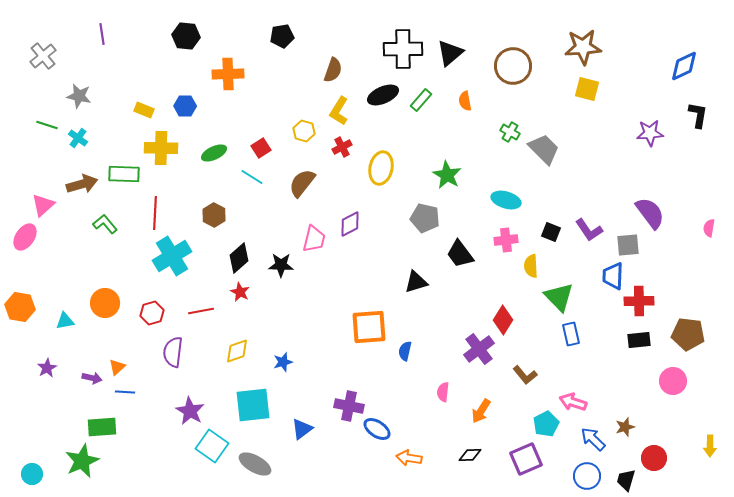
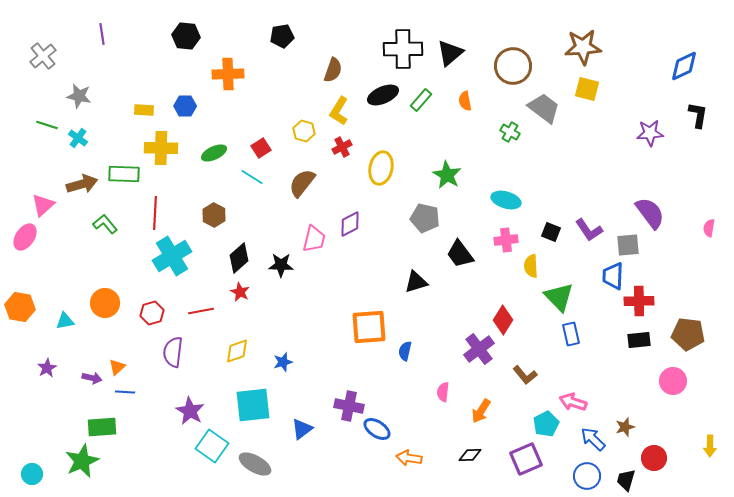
yellow rectangle at (144, 110): rotated 18 degrees counterclockwise
gray trapezoid at (544, 149): moved 41 px up; rotated 8 degrees counterclockwise
